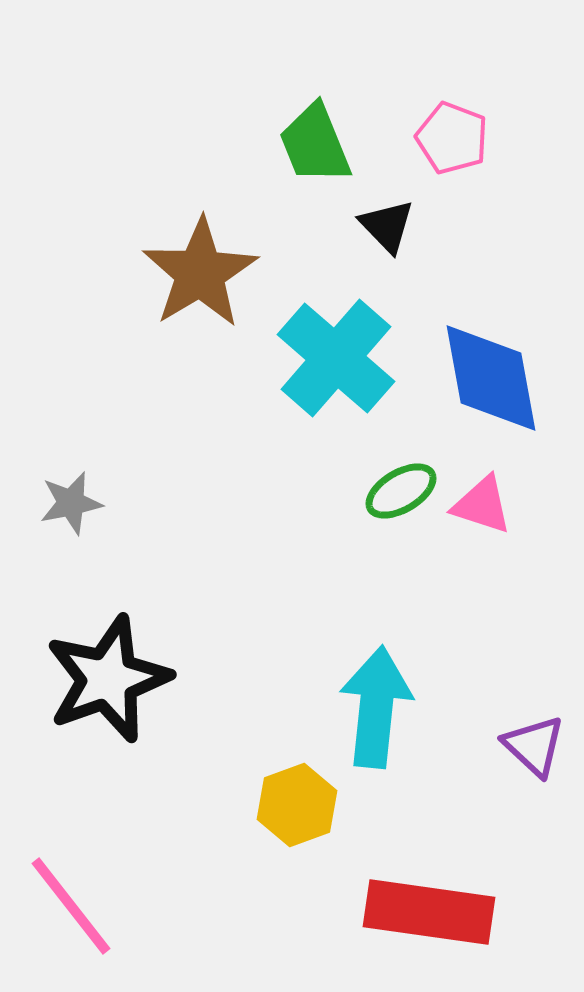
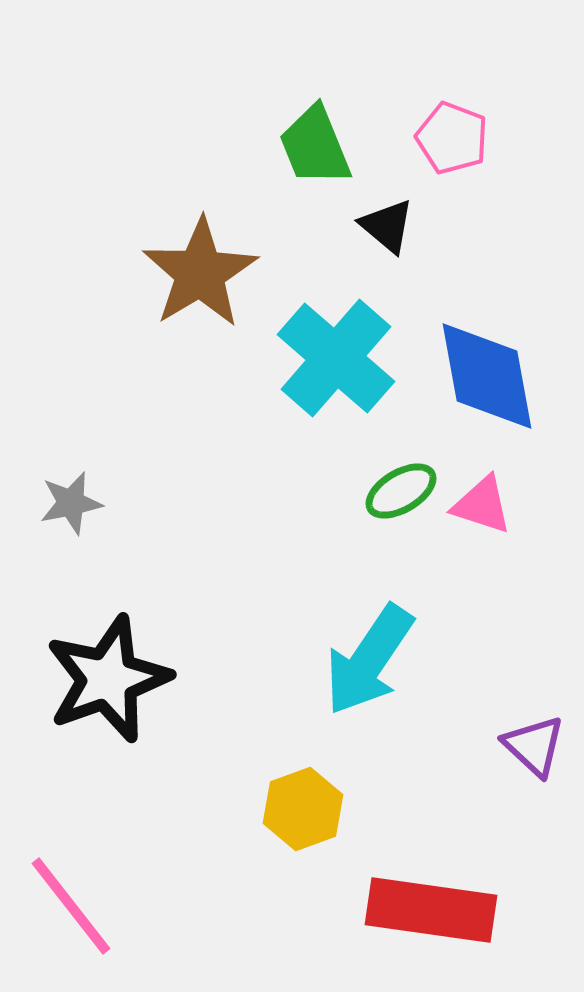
green trapezoid: moved 2 px down
black triangle: rotated 6 degrees counterclockwise
blue diamond: moved 4 px left, 2 px up
cyan arrow: moved 7 px left, 47 px up; rotated 152 degrees counterclockwise
yellow hexagon: moved 6 px right, 4 px down
red rectangle: moved 2 px right, 2 px up
